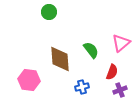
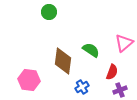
pink triangle: moved 3 px right
green semicircle: rotated 18 degrees counterclockwise
brown diamond: moved 3 px right, 2 px down; rotated 12 degrees clockwise
blue cross: rotated 16 degrees counterclockwise
